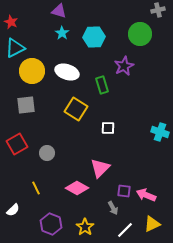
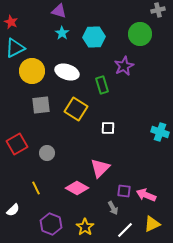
gray square: moved 15 px right
